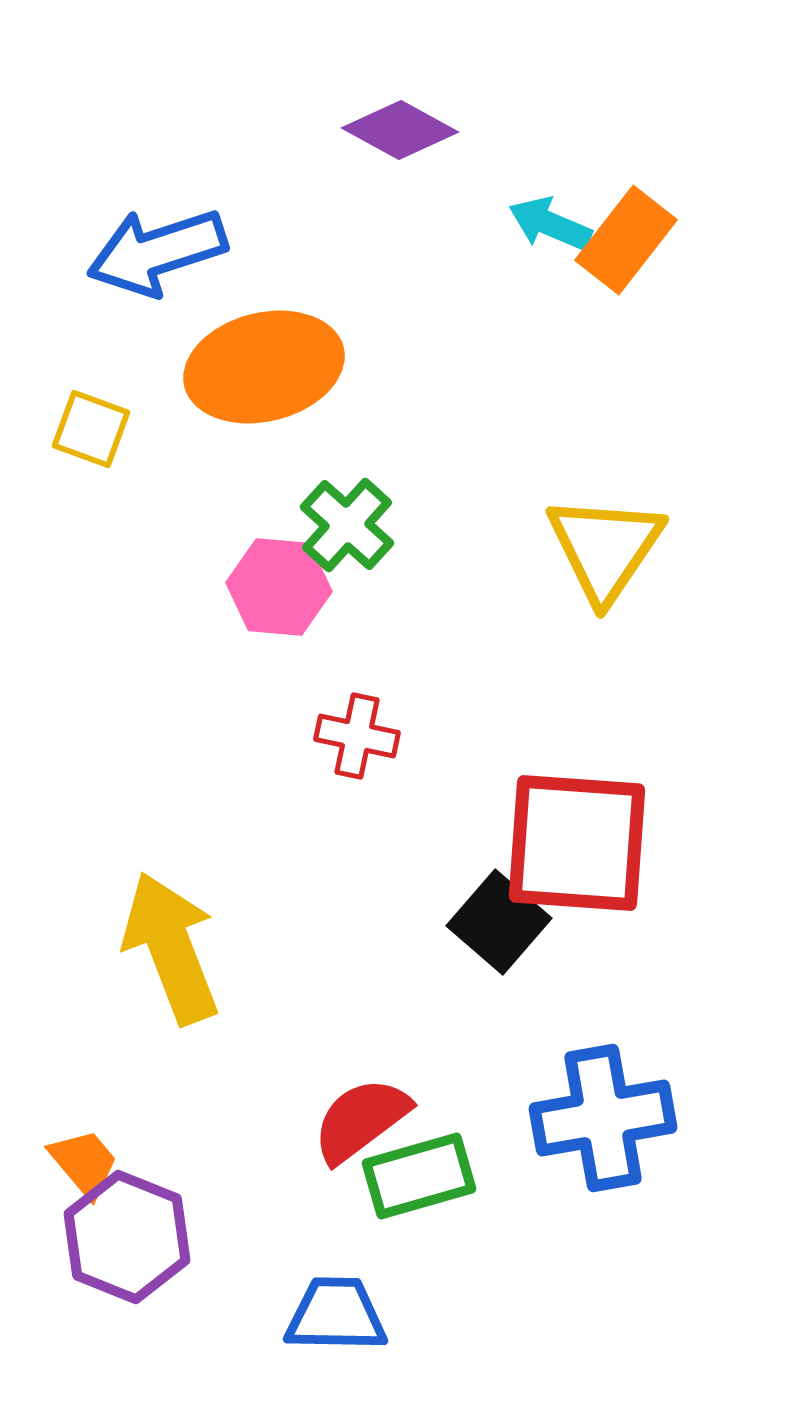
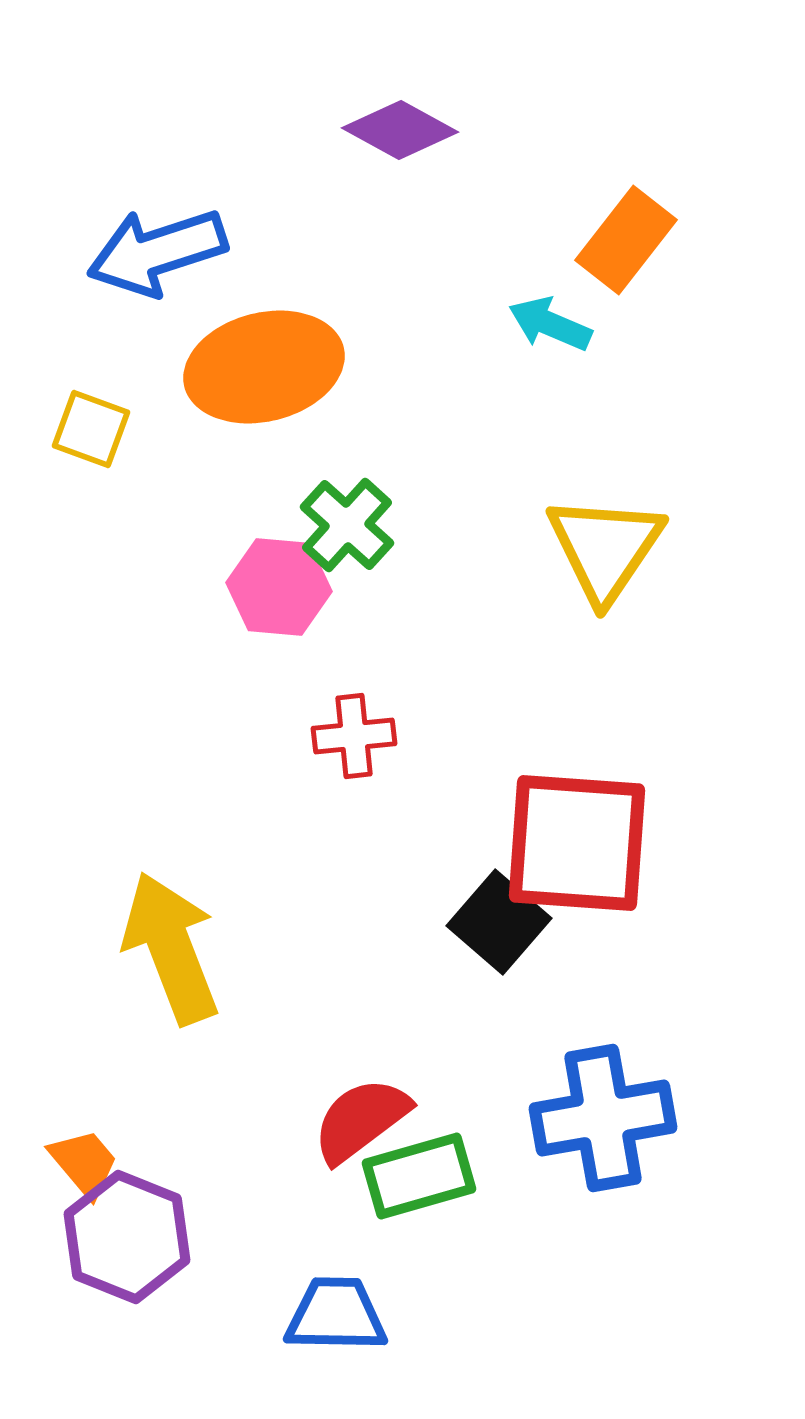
cyan arrow: moved 100 px down
red cross: moved 3 px left; rotated 18 degrees counterclockwise
